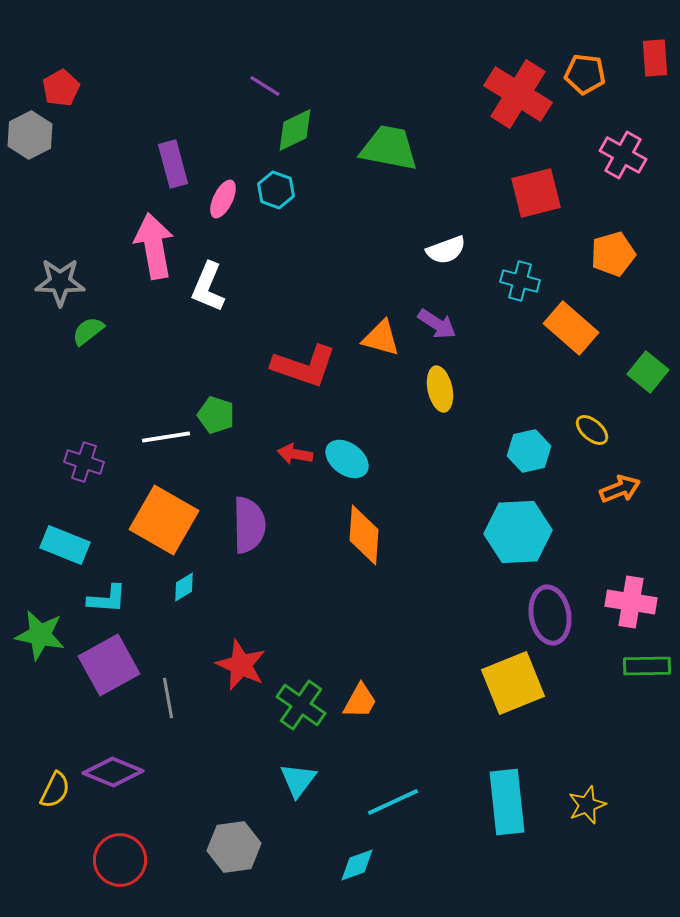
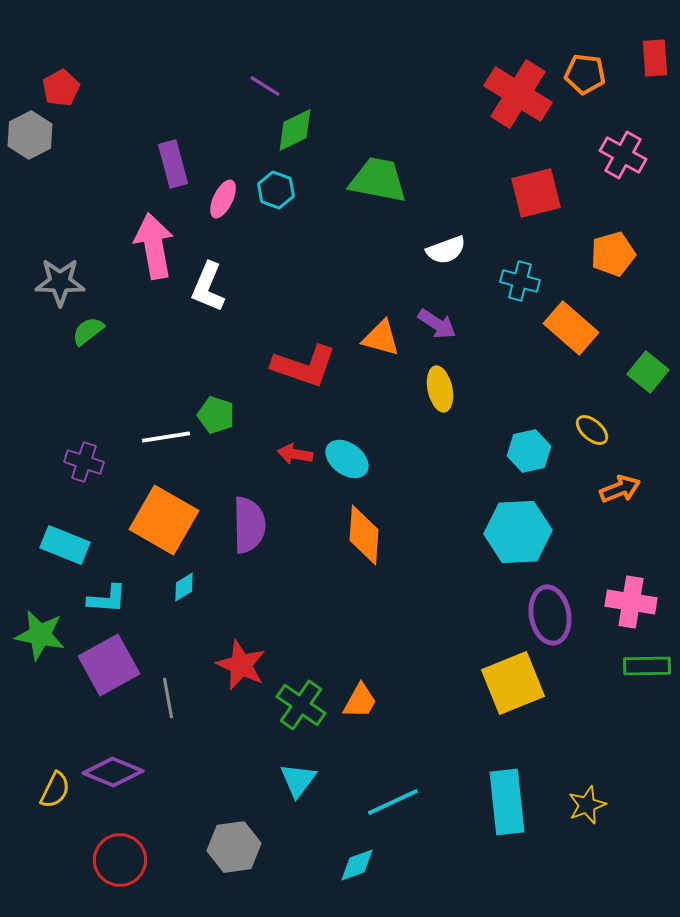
green trapezoid at (389, 148): moved 11 px left, 32 px down
